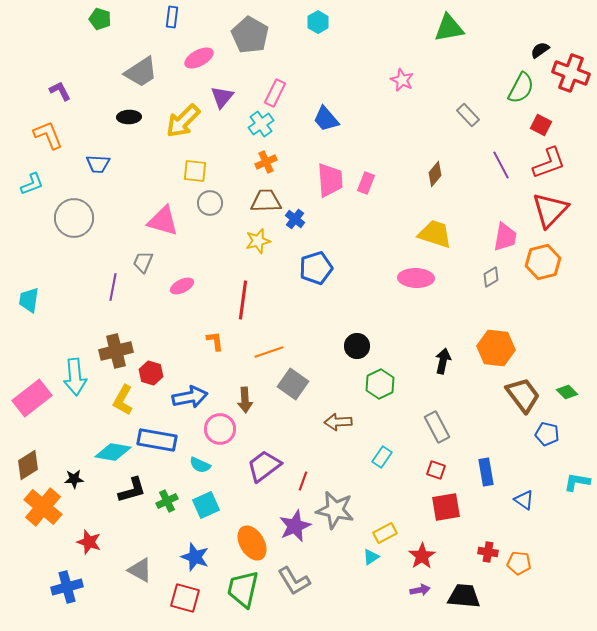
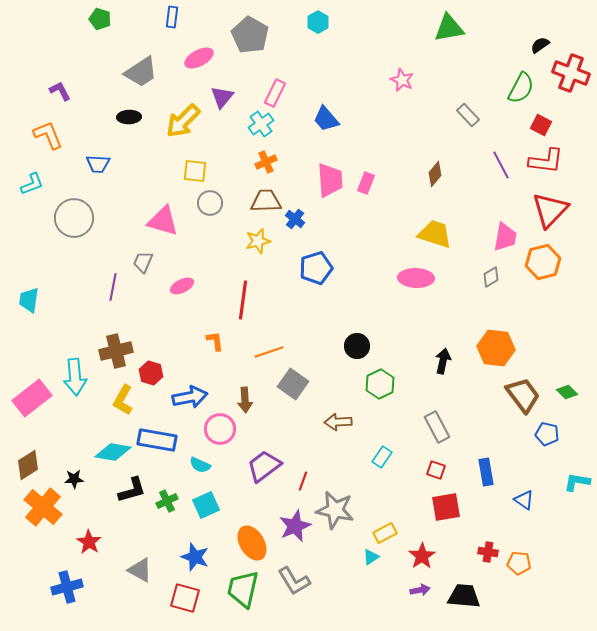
black semicircle at (540, 50): moved 5 px up
red L-shape at (549, 163): moved 3 px left, 2 px up; rotated 27 degrees clockwise
red star at (89, 542): rotated 15 degrees clockwise
